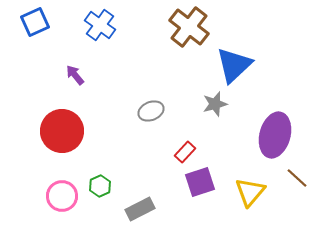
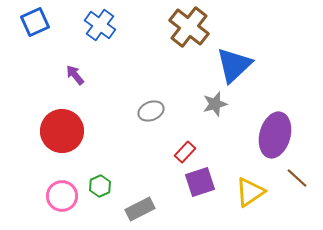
yellow triangle: rotated 16 degrees clockwise
